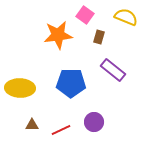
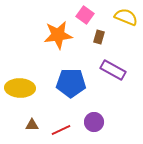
purple rectangle: rotated 10 degrees counterclockwise
